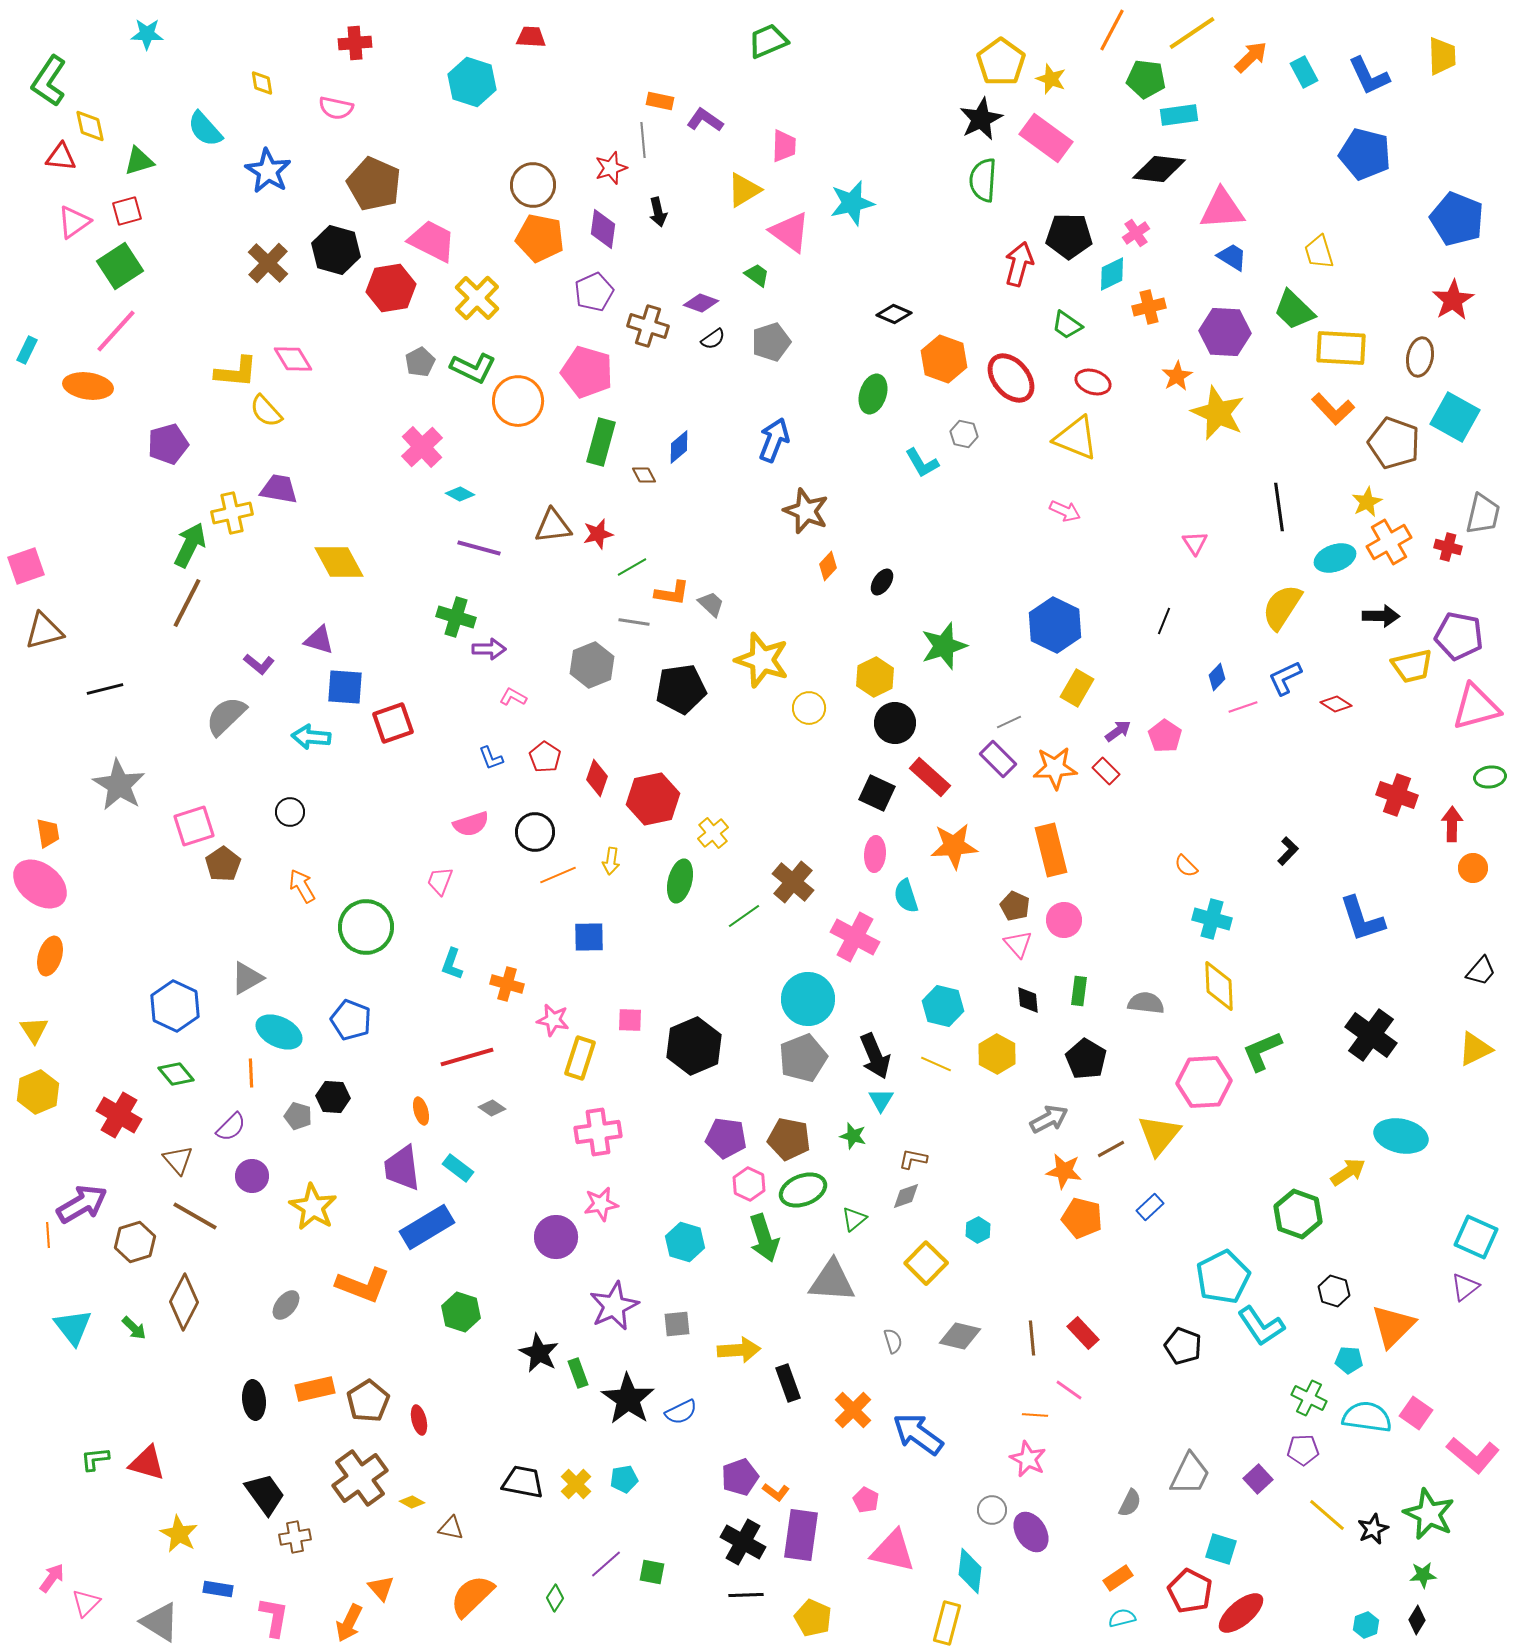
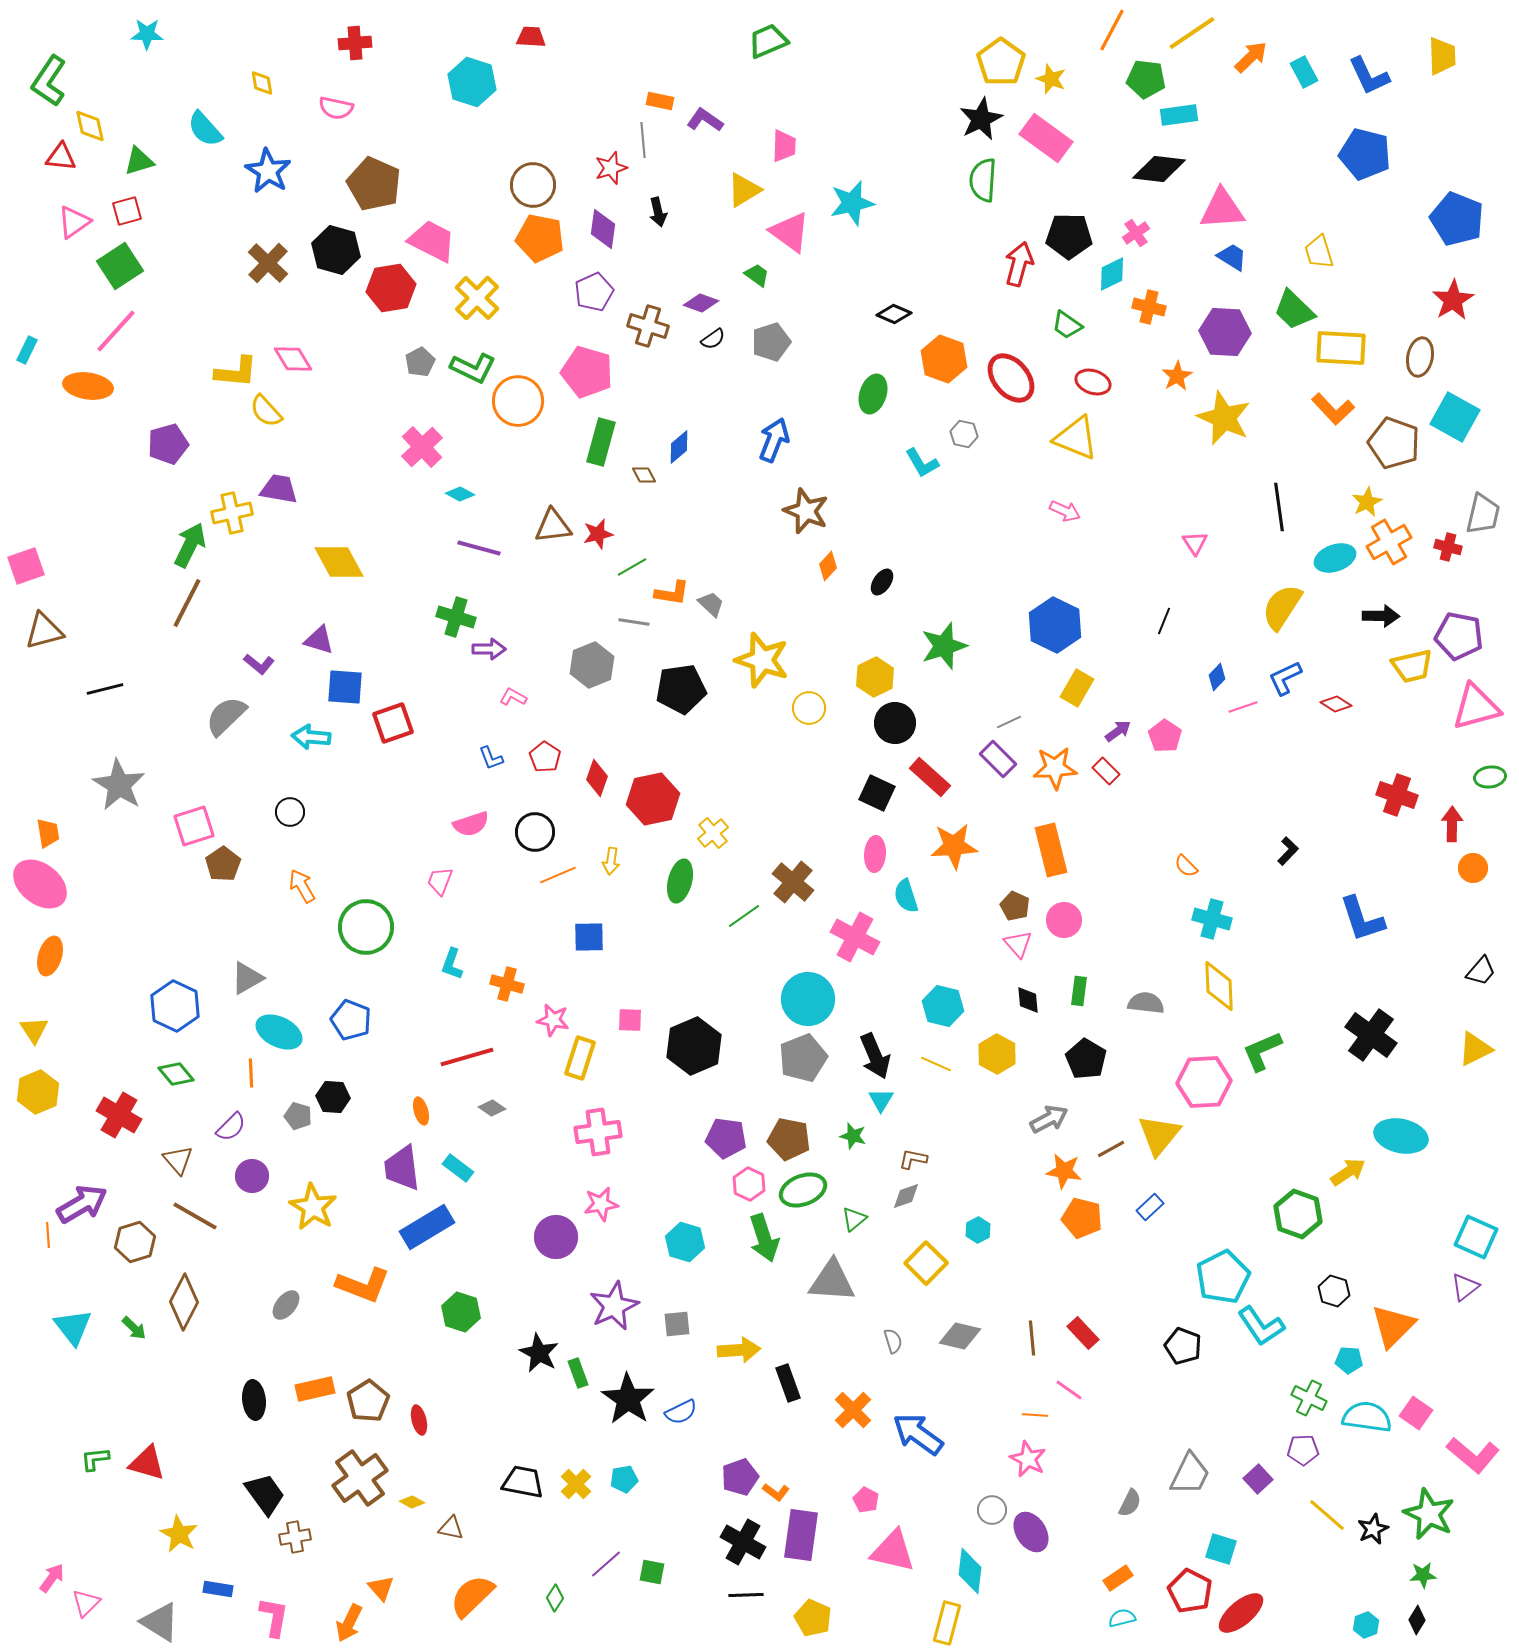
orange cross at (1149, 307): rotated 28 degrees clockwise
yellow star at (1218, 413): moved 6 px right, 5 px down
